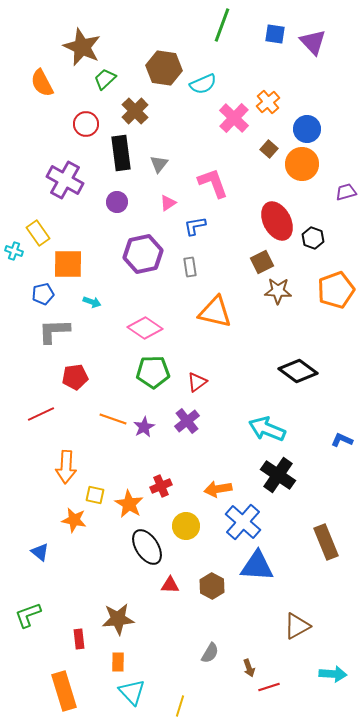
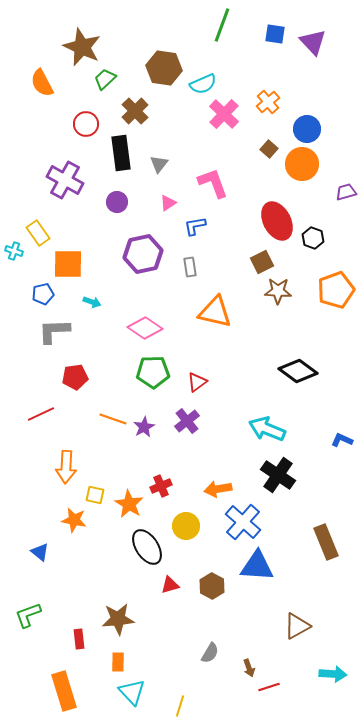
pink cross at (234, 118): moved 10 px left, 4 px up
red triangle at (170, 585): rotated 18 degrees counterclockwise
